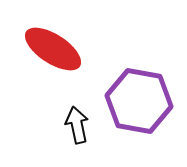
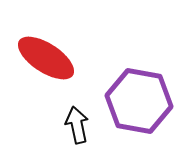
red ellipse: moved 7 px left, 9 px down
